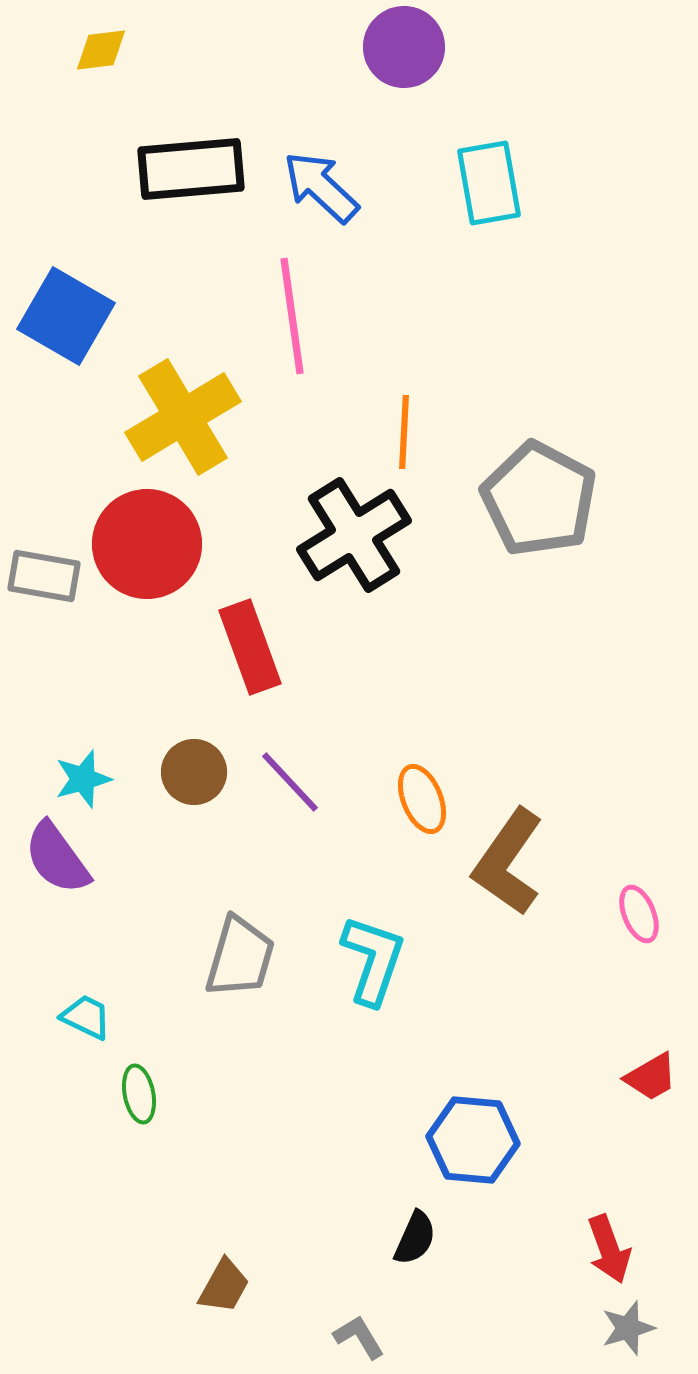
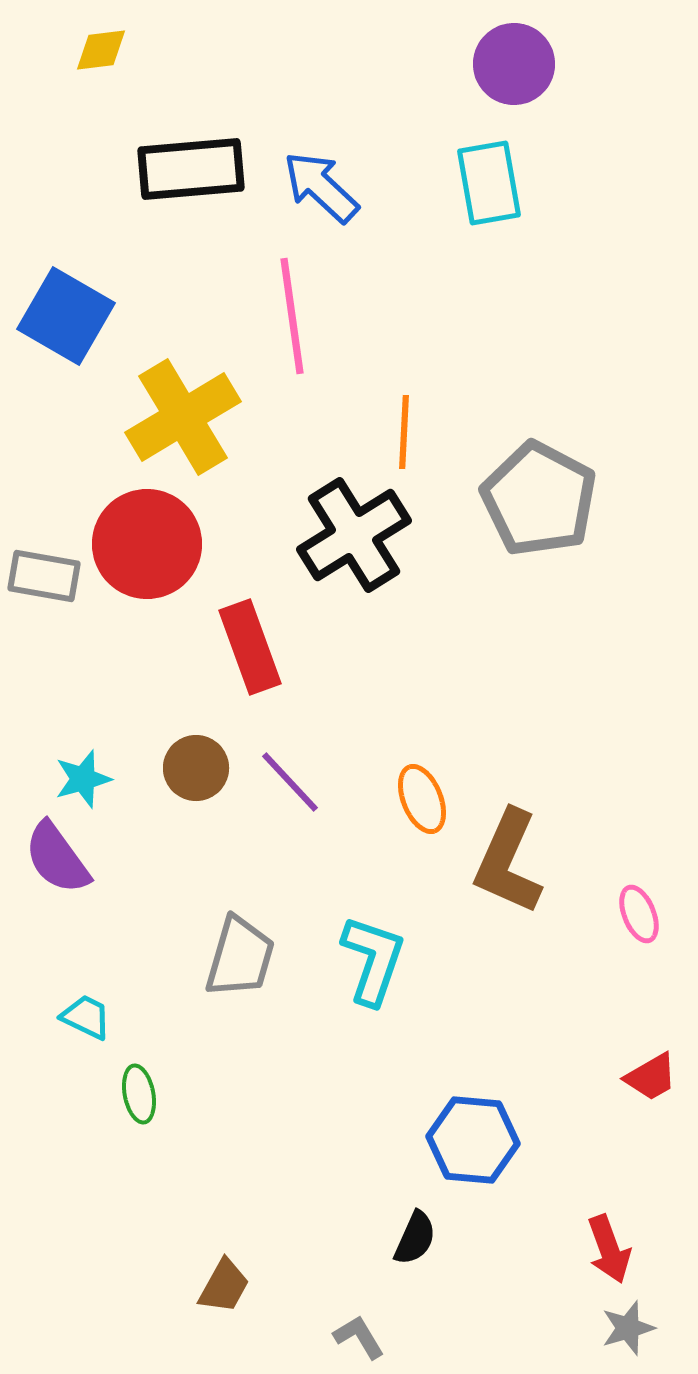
purple circle: moved 110 px right, 17 px down
brown circle: moved 2 px right, 4 px up
brown L-shape: rotated 11 degrees counterclockwise
